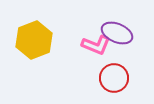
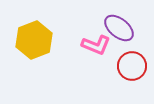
purple ellipse: moved 2 px right, 5 px up; rotated 16 degrees clockwise
red circle: moved 18 px right, 12 px up
